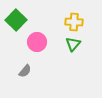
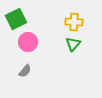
green square: moved 1 px up; rotated 20 degrees clockwise
pink circle: moved 9 px left
